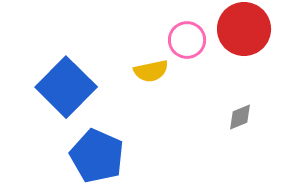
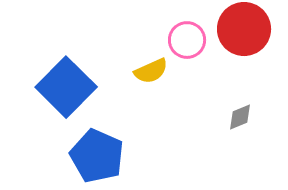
yellow semicircle: rotated 12 degrees counterclockwise
